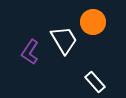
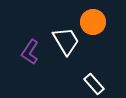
white trapezoid: moved 2 px right, 1 px down
white rectangle: moved 1 px left, 2 px down
